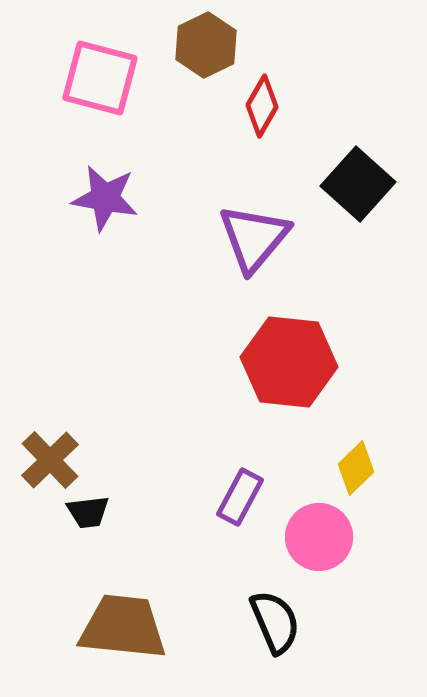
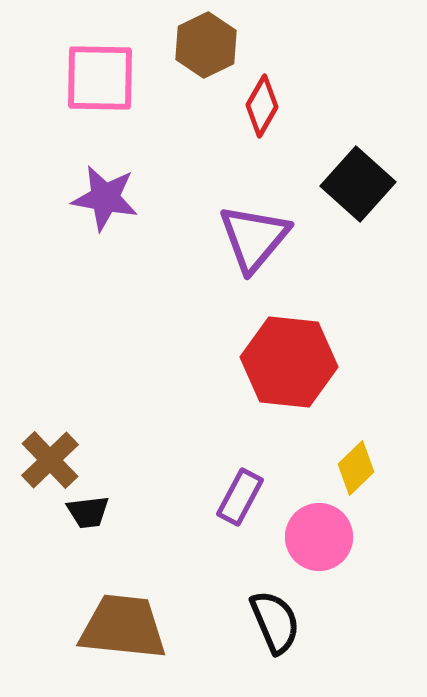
pink square: rotated 14 degrees counterclockwise
